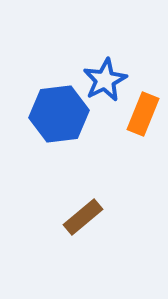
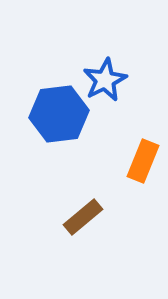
orange rectangle: moved 47 px down
